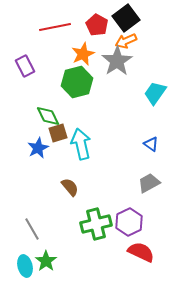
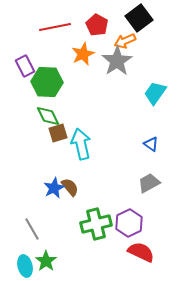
black square: moved 13 px right
orange arrow: moved 1 px left
green hexagon: moved 30 px left; rotated 16 degrees clockwise
blue star: moved 16 px right, 40 px down
purple hexagon: moved 1 px down
